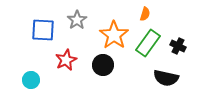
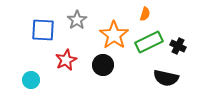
green rectangle: moved 1 px right, 1 px up; rotated 28 degrees clockwise
